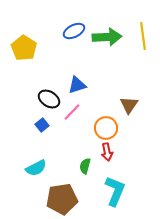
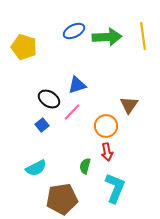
yellow pentagon: moved 1 px up; rotated 15 degrees counterclockwise
orange circle: moved 2 px up
cyan L-shape: moved 3 px up
